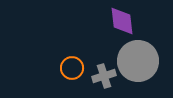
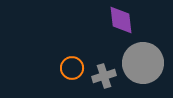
purple diamond: moved 1 px left, 1 px up
gray circle: moved 5 px right, 2 px down
